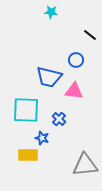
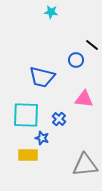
black line: moved 2 px right, 10 px down
blue trapezoid: moved 7 px left
pink triangle: moved 10 px right, 8 px down
cyan square: moved 5 px down
